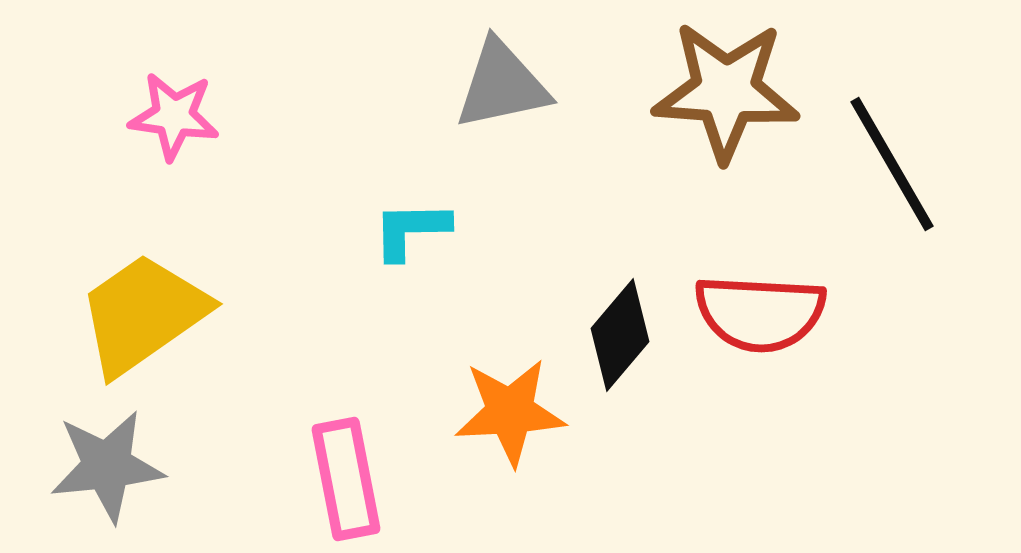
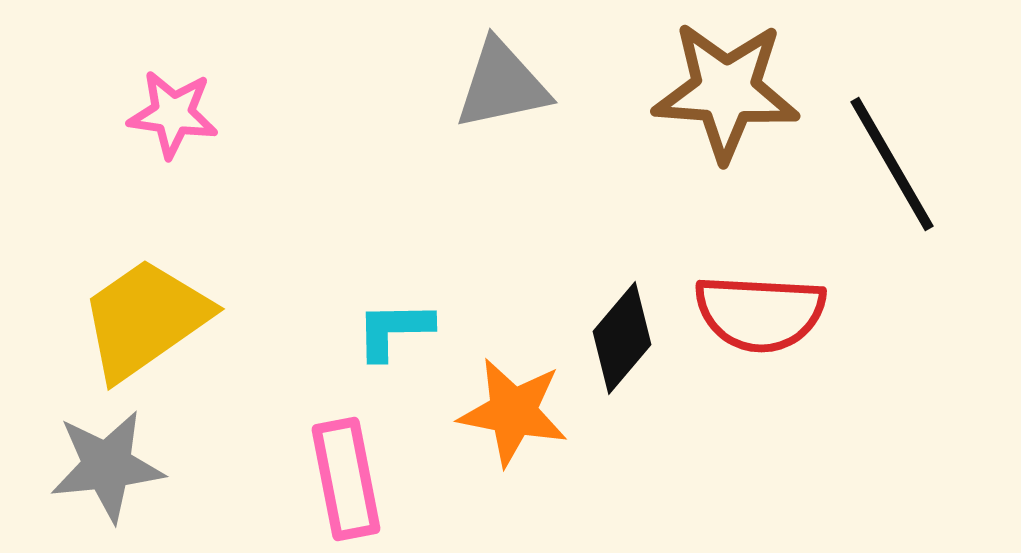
pink star: moved 1 px left, 2 px up
cyan L-shape: moved 17 px left, 100 px down
yellow trapezoid: moved 2 px right, 5 px down
black diamond: moved 2 px right, 3 px down
orange star: moved 3 px right; rotated 14 degrees clockwise
